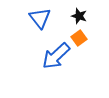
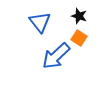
blue triangle: moved 4 px down
orange square: rotated 21 degrees counterclockwise
